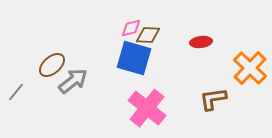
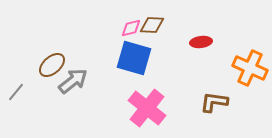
brown diamond: moved 4 px right, 10 px up
orange cross: rotated 20 degrees counterclockwise
brown L-shape: moved 1 px right, 3 px down; rotated 16 degrees clockwise
